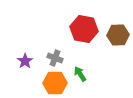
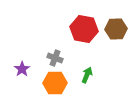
brown hexagon: moved 2 px left, 6 px up
purple star: moved 3 px left, 8 px down
green arrow: moved 7 px right, 1 px down; rotated 56 degrees clockwise
